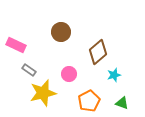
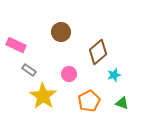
yellow star: moved 3 px down; rotated 24 degrees counterclockwise
